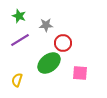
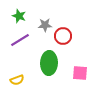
gray star: moved 1 px left
red circle: moved 7 px up
green ellipse: rotated 50 degrees counterclockwise
yellow semicircle: rotated 128 degrees counterclockwise
